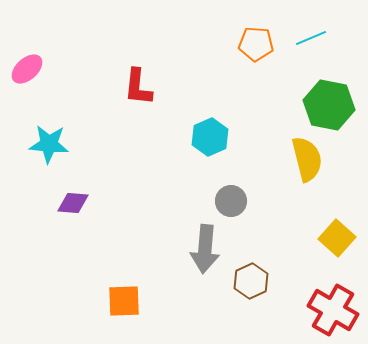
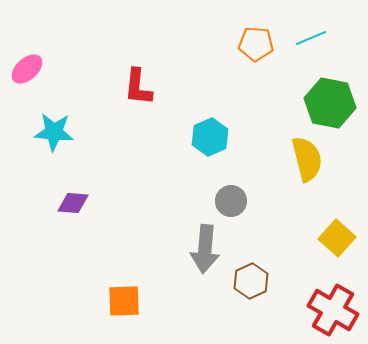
green hexagon: moved 1 px right, 2 px up
cyan star: moved 5 px right, 12 px up
